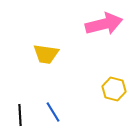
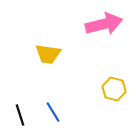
yellow trapezoid: moved 2 px right
black line: rotated 15 degrees counterclockwise
